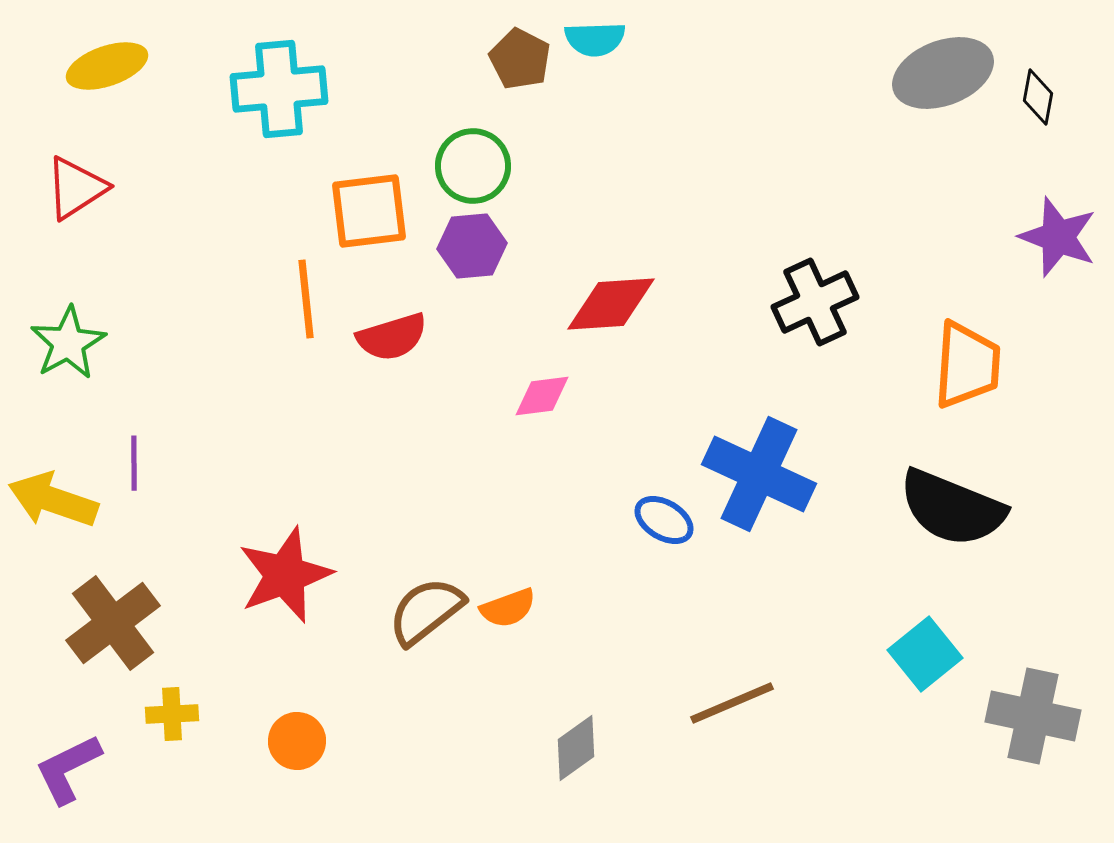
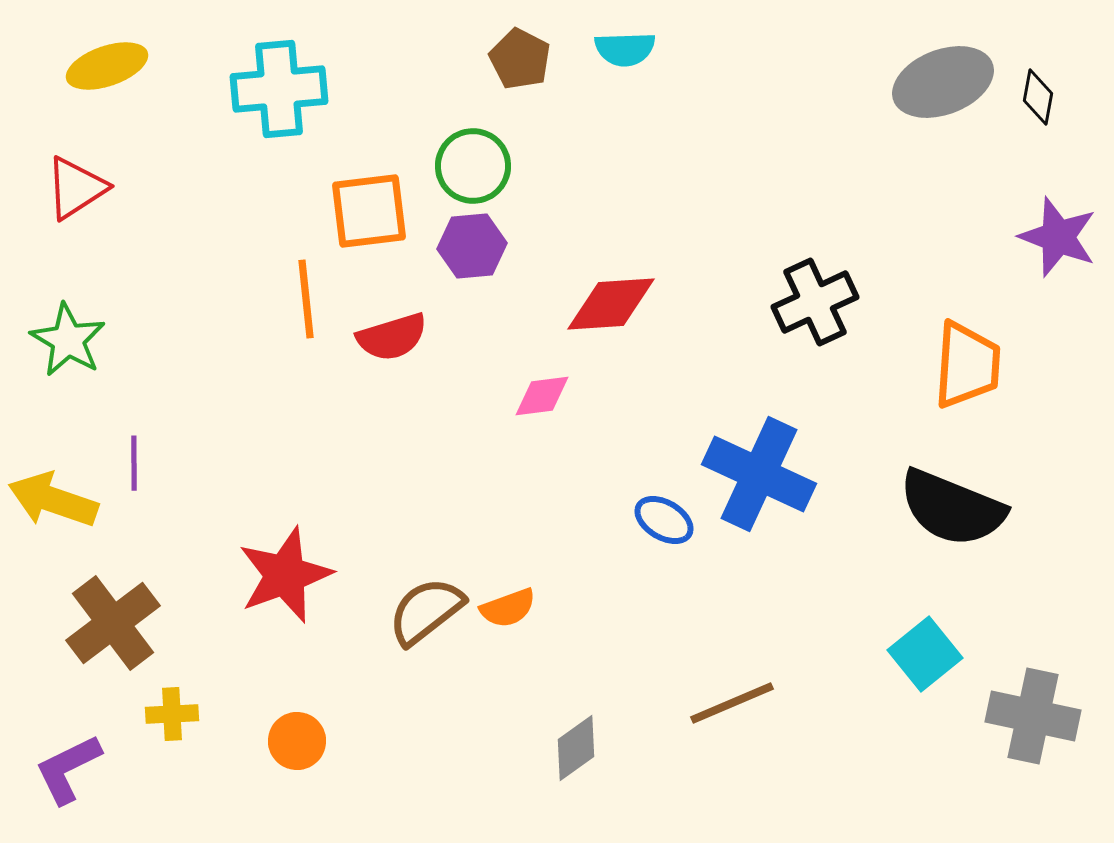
cyan semicircle: moved 30 px right, 10 px down
gray ellipse: moved 9 px down
green star: moved 3 px up; rotated 12 degrees counterclockwise
